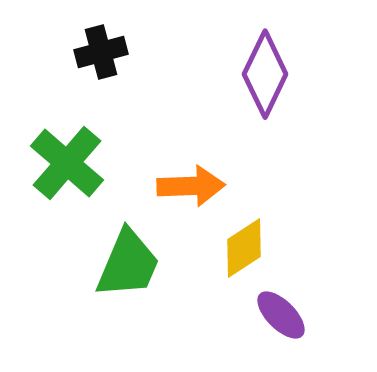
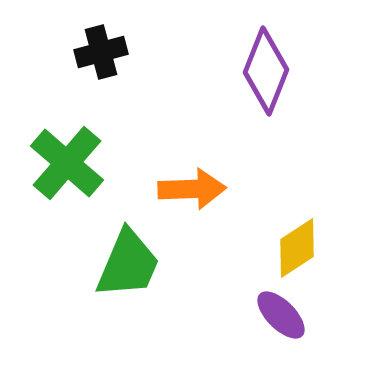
purple diamond: moved 1 px right, 3 px up; rotated 4 degrees counterclockwise
orange arrow: moved 1 px right, 3 px down
yellow diamond: moved 53 px right
